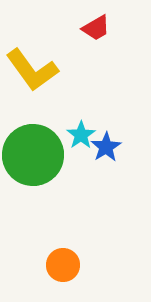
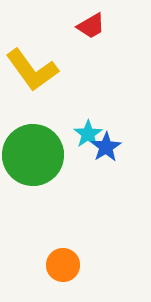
red trapezoid: moved 5 px left, 2 px up
cyan star: moved 7 px right, 1 px up
